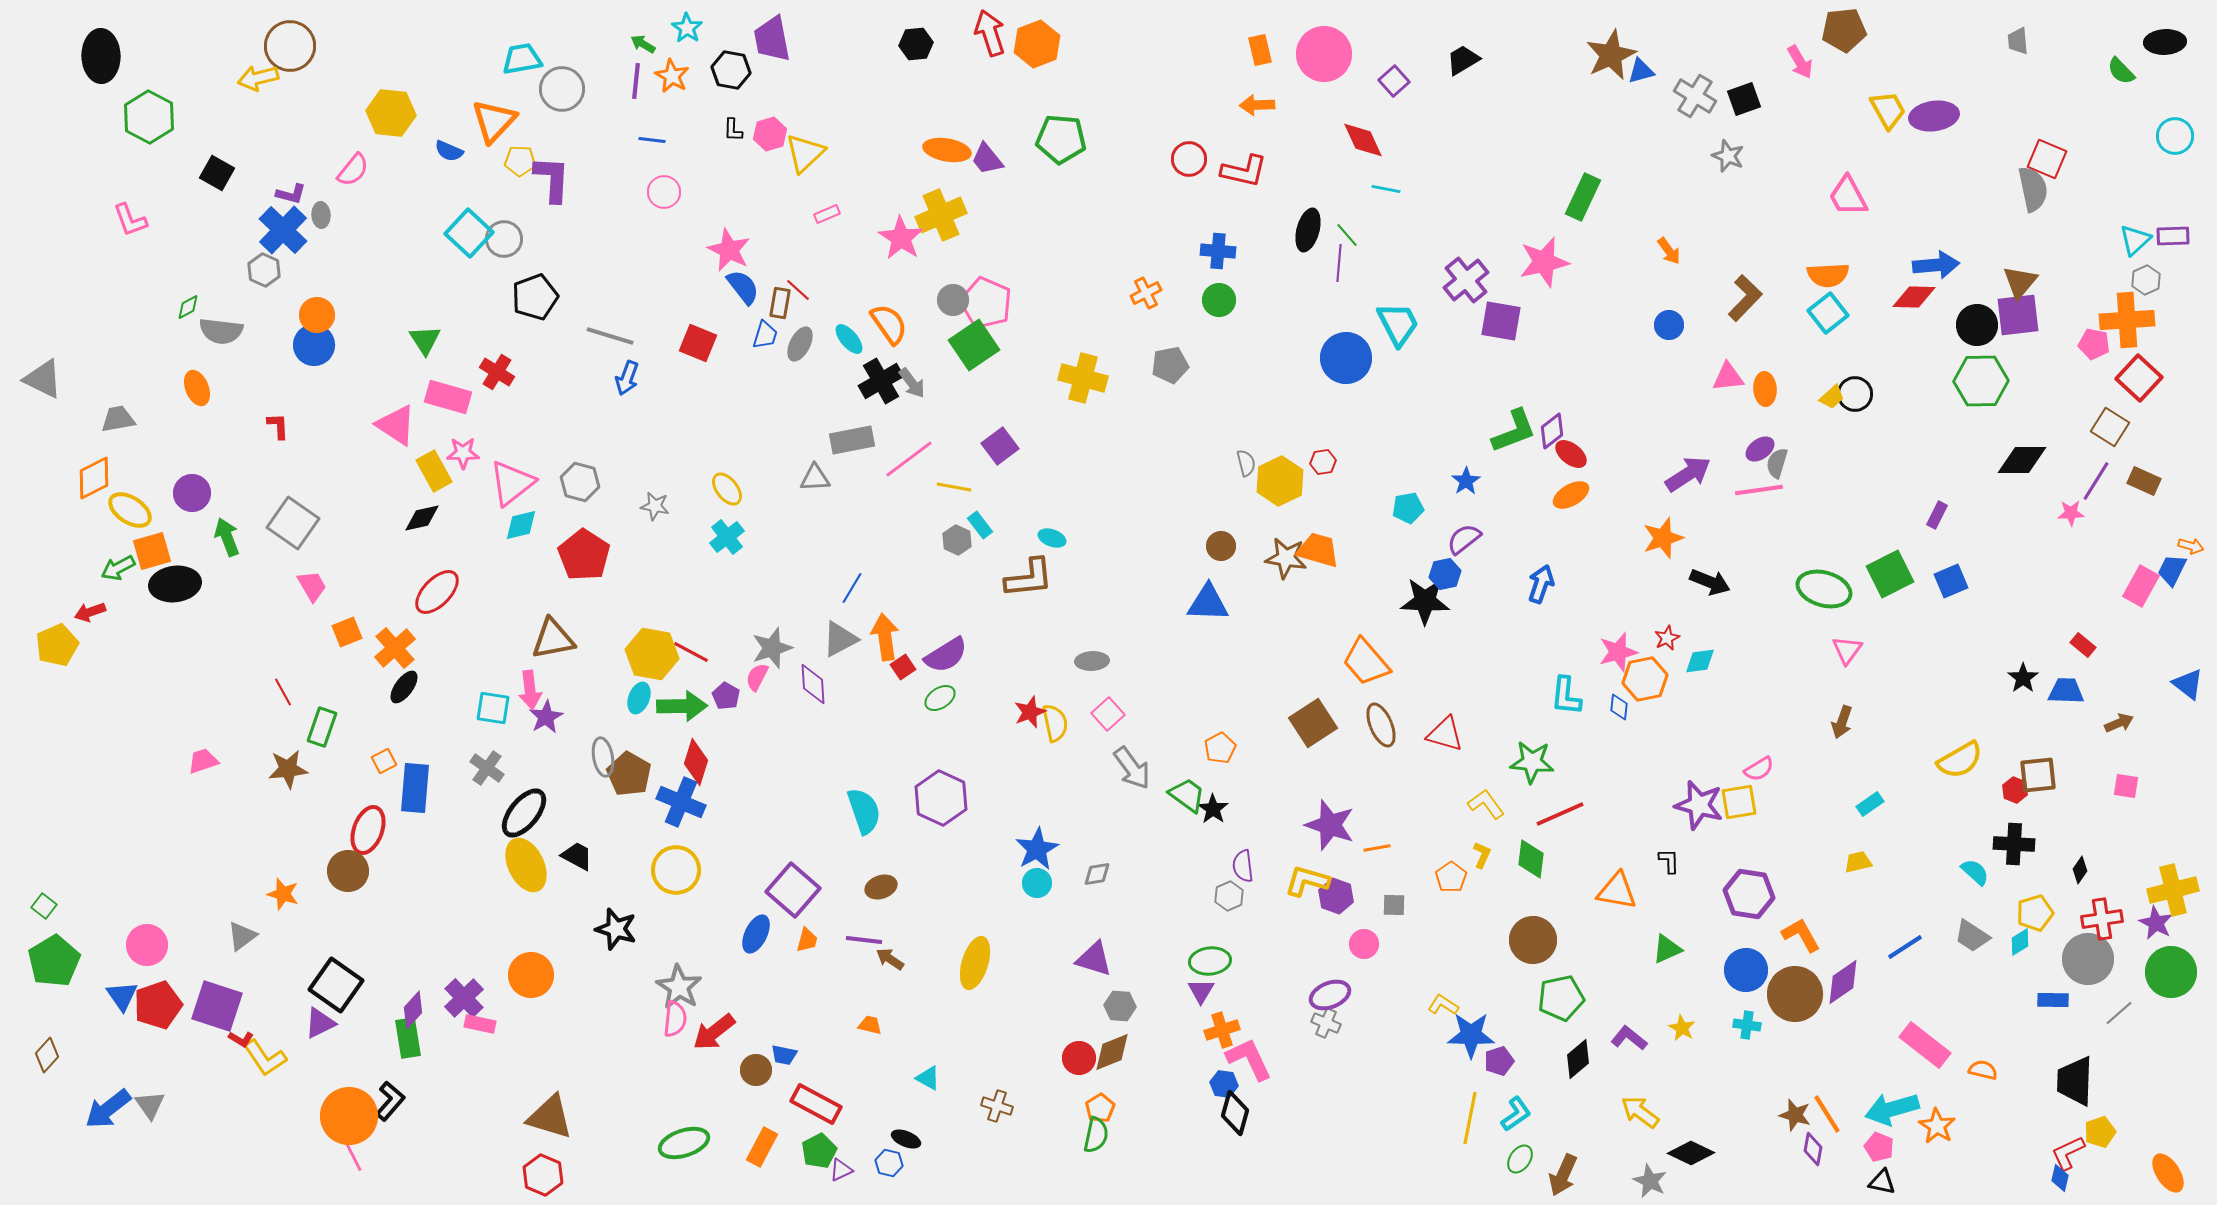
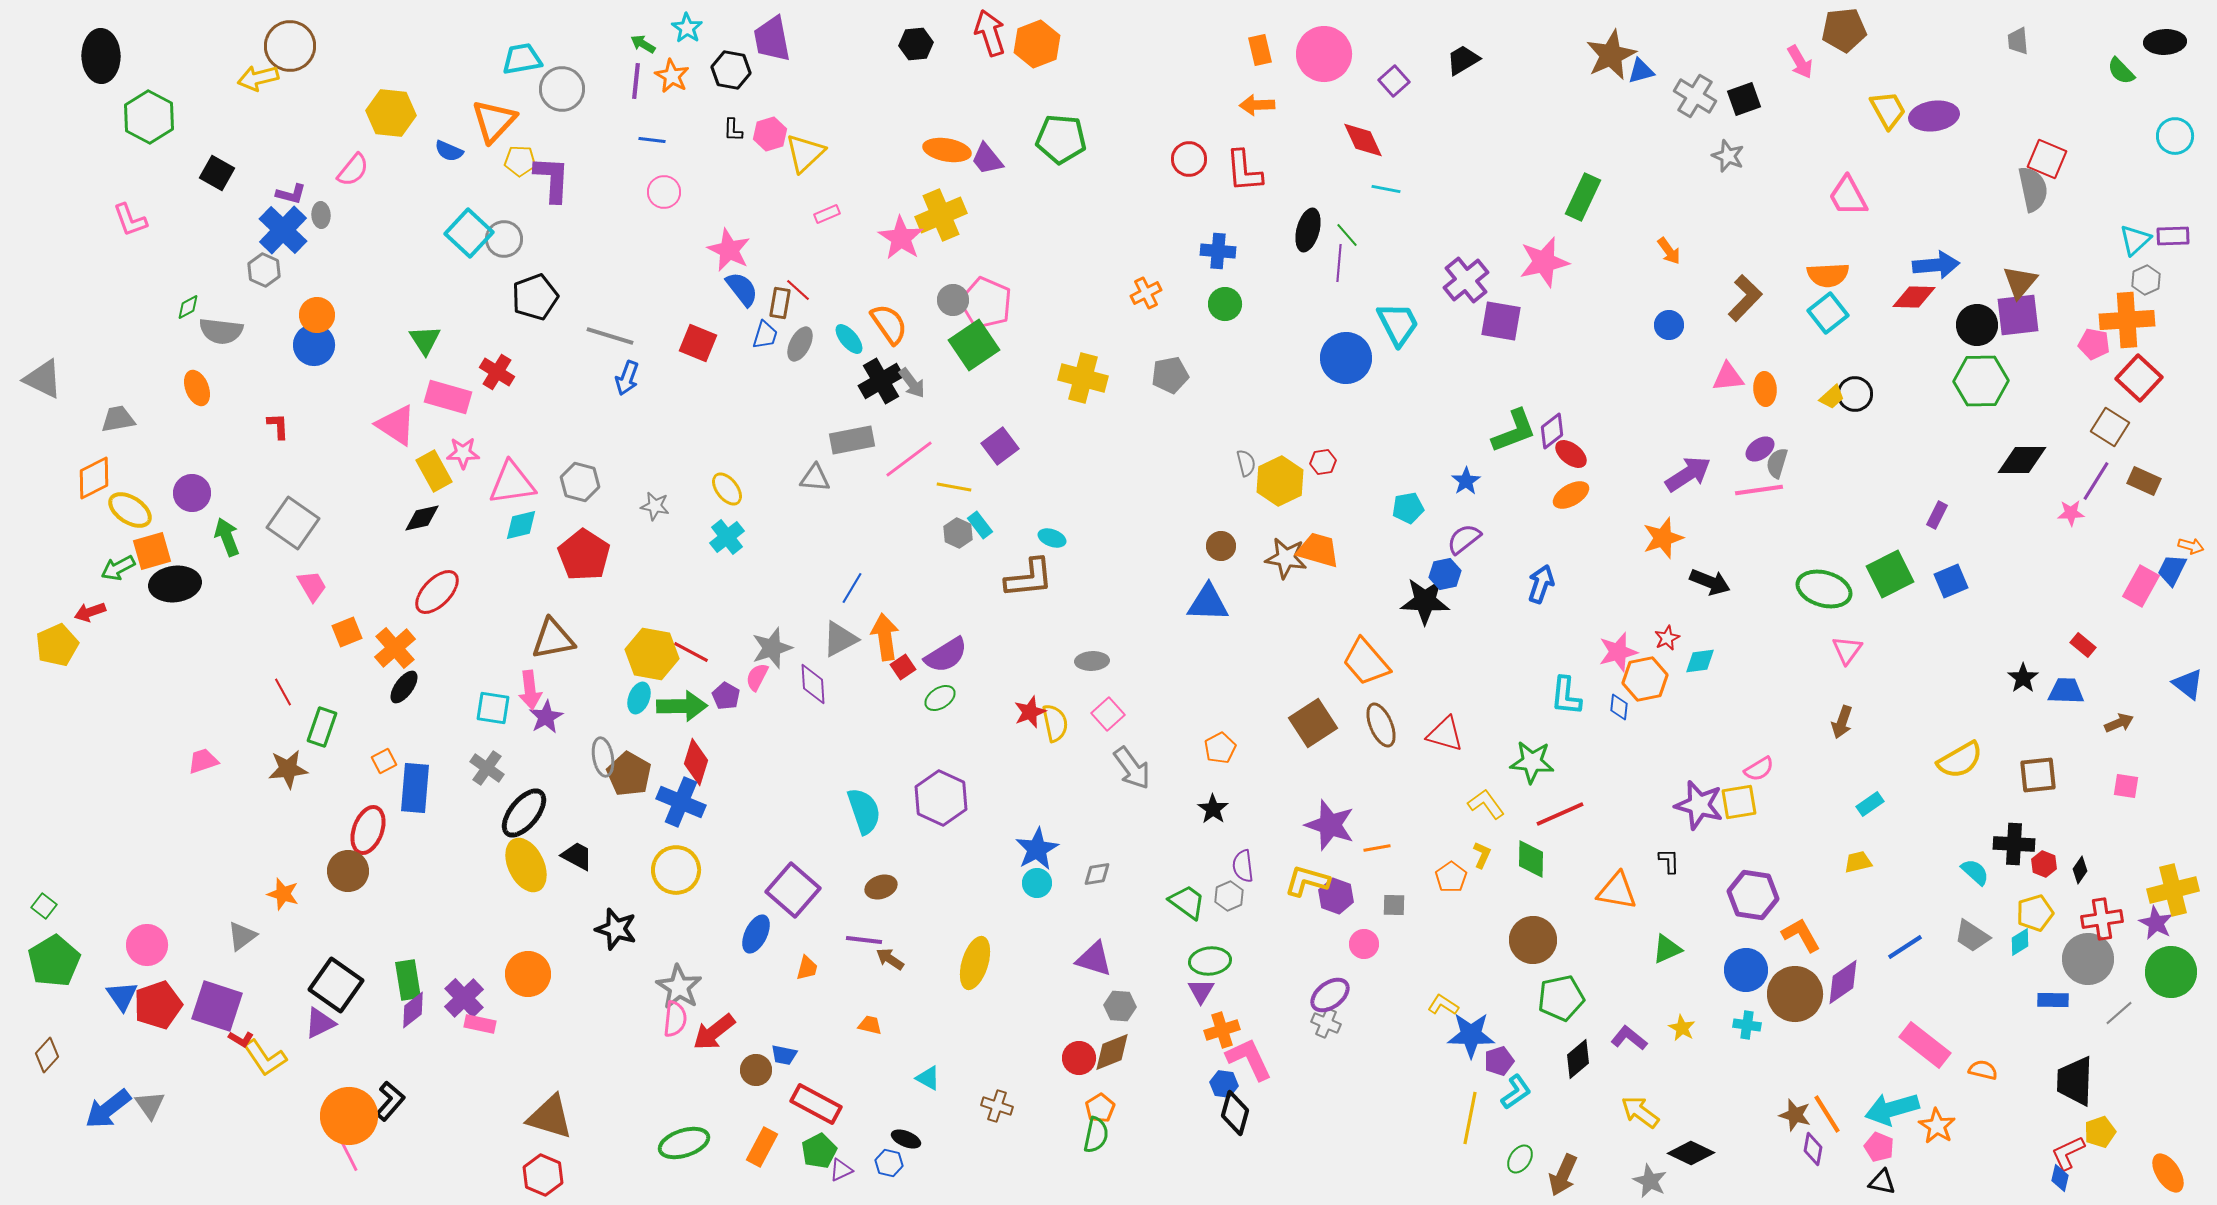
red L-shape at (1244, 171): rotated 72 degrees clockwise
blue semicircle at (743, 287): moved 1 px left, 2 px down
green circle at (1219, 300): moved 6 px right, 4 px down
gray pentagon at (1170, 365): moved 10 px down
gray triangle at (815, 478): rotated 8 degrees clockwise
pink triangle at (512, 483): rotated 30 degrees clockwise
gray hexagon at (957, 540): moved 1 px right, 7 px up
red hexagon at (2015, 790): moved 29 px right, 74 px down
green trapezoid at (1187, 795): moved 107 px down
green diamond at (1531, 859): rotated 6 degrees counterclockwise
purple hexagon at (1749, 894): moved 4 px right, 1 px down
orange trapezoid at (807, 940): moved 28 px down
orange circle at (531, 975): moved 3 px left, 1 px up
purple ellipse at (1330, 995): rotated 15 degrees counterclockwise
purple diamond at (413, 1010): rotated 9 degrees clockwise
green rectangle at (408, 1038): moved 58 px up
cyan L-shape at (1516, 1114): moved 22 px up
pink line at (352, 1154): moved 4 px left
